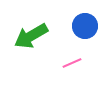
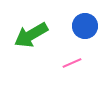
green arrow: moved 1 px up
